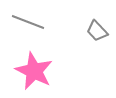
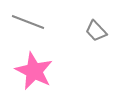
gray trapezoid: moved 1 px left
